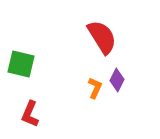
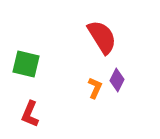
green square: moved 5 px right
